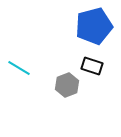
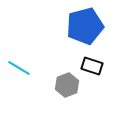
blue pentagon: moved 9 px left
